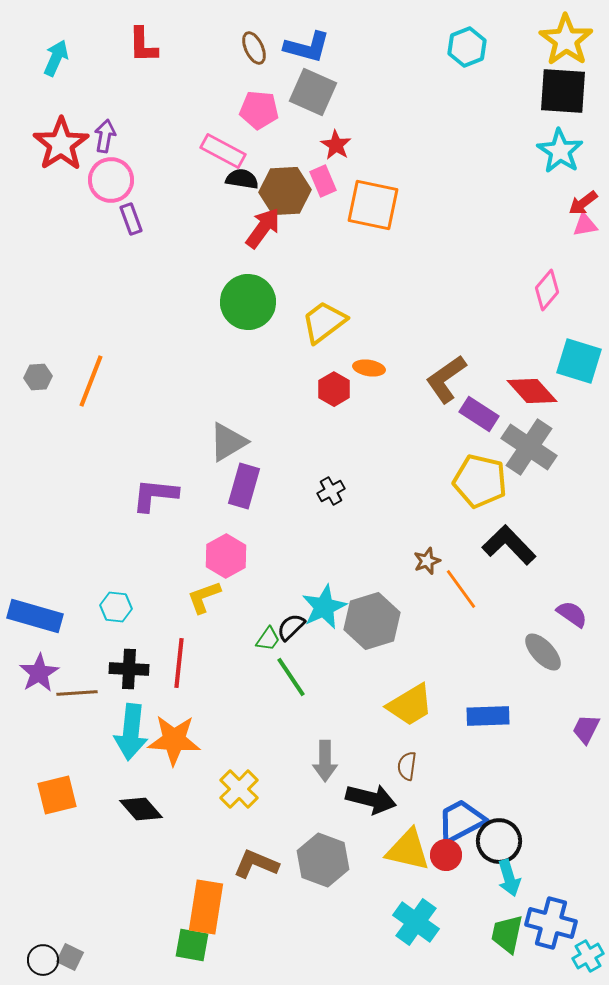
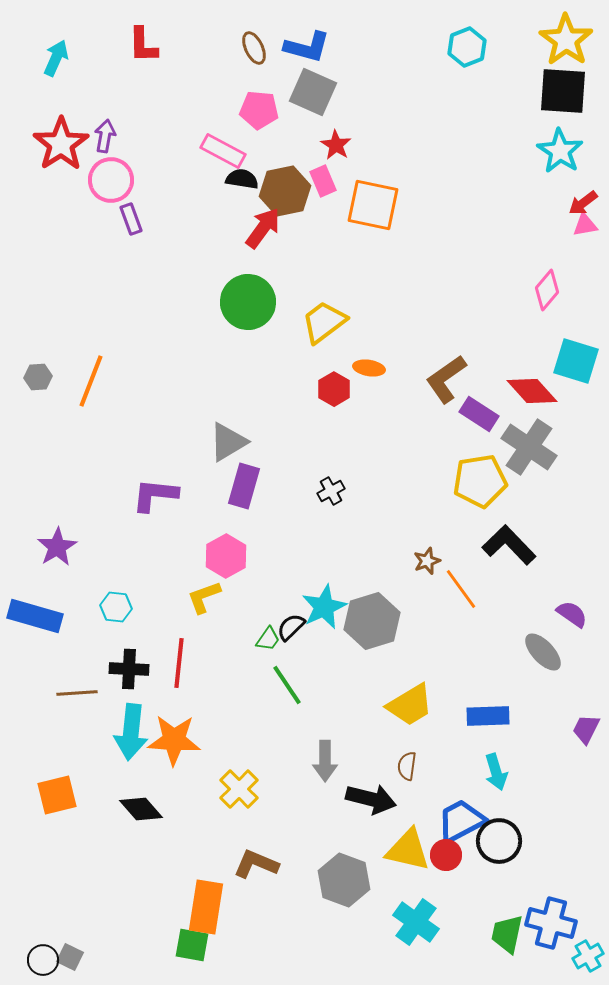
brown hexagon at (285, 191): rotated 9 degrees counterclockwise
cyan square at (579, 361): moved 3 px left
yellow pentagon at (480, 481): rotated 22 degrees counterclockwise
purple star at (39, 673): moved 18 px right, 126 px up
green line at (291, 677): moved 4 px left, 8 px down
gray hexagon at (323, 860): moved 21 px right, 20 px down
cyan arrow at (509, 878): moved 13 px left, 106 px up
